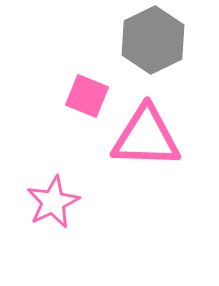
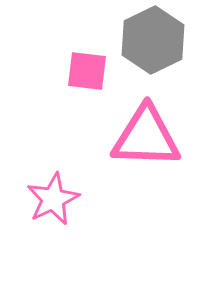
pink square: moved 25 px up; rotated 15 degrees counterclockwise
pink star: moved 3 px up
